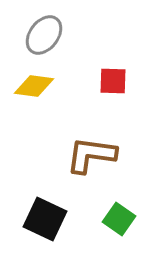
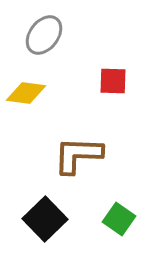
yellow diamond: moved 8 px left, 7 px down
brown L-shape: moved 13 px left; rotated 6 degrees counterclockwise
black square: rotated 21 degrees clockwise
